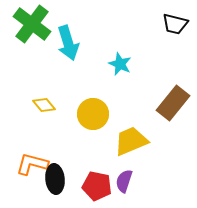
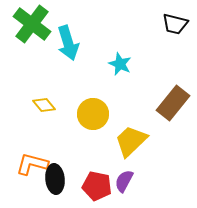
yellow trapezoid: rotated 21 degrees counterclockwise
purple semicircle: rotated 10 degrees clockwise
